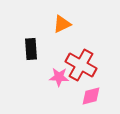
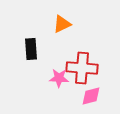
red cross: moved 1 px right, 3 px down; rotated 24 degrees counterclockwise
pink star: moved 1 px down
